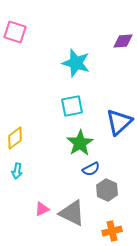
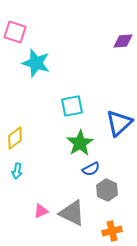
cyan star: moved 40 px left
blue triangle: moved 1 px down
pink triangle: moved 1 px left, 2 px down
